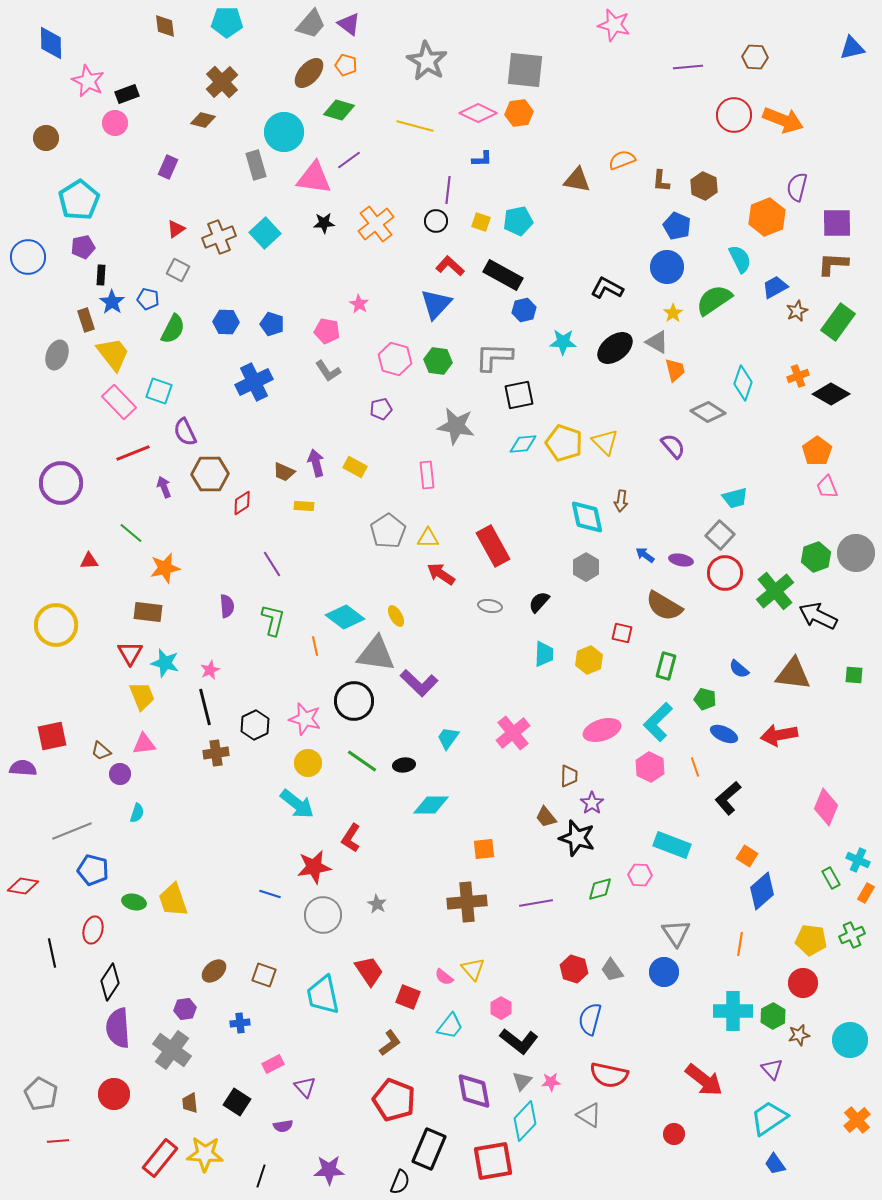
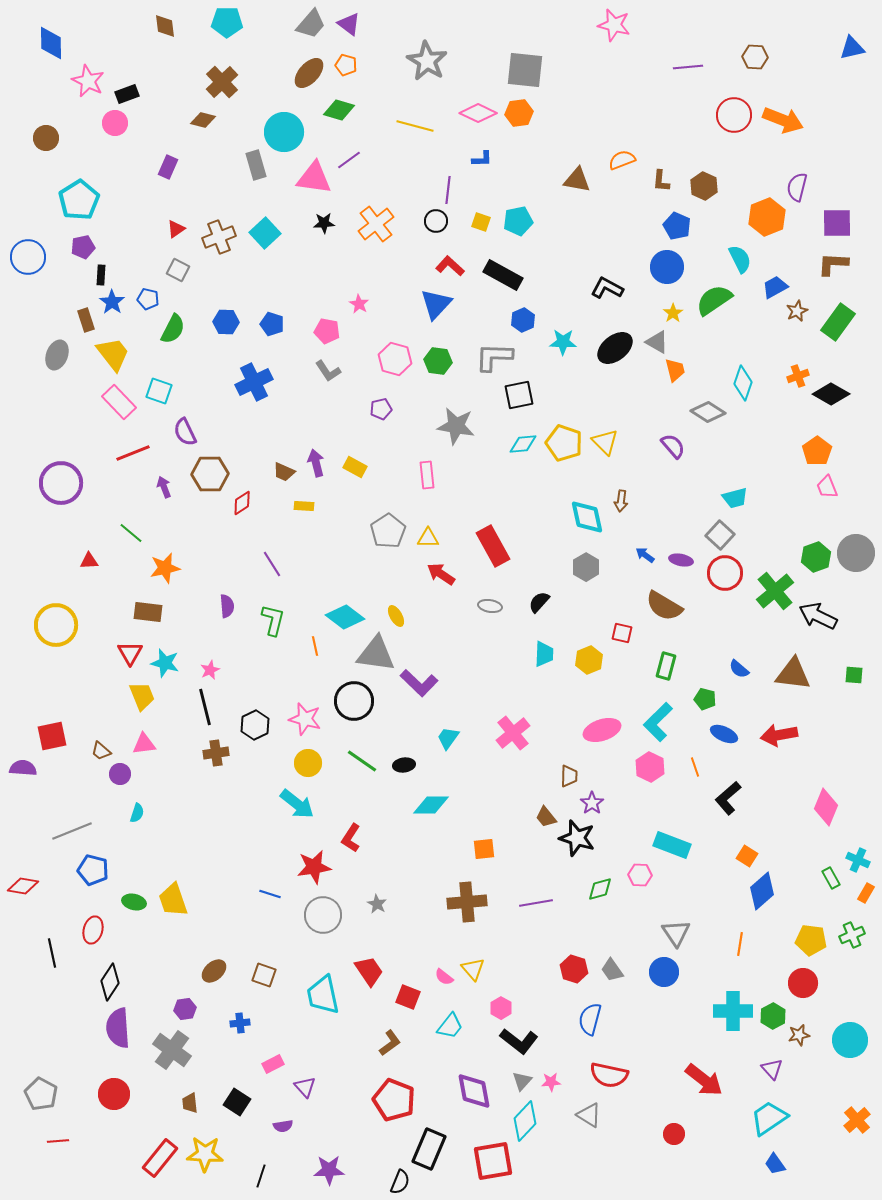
blue hexagon at (524, 310): moved 1 px left, 10 px down; rotated 10 degrees counterclockwise
